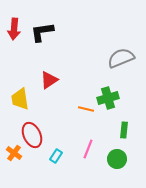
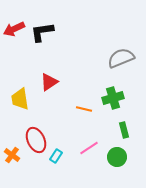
red arrow: rotated 60 degrees clockwise
red triangle: moved 2 px down
green cross: moved 5 px right
orange line: moved 2 px left
green rectangle: rotated 21 degrees counterclockwise
red ellipse: moved 4 px right, 5 px down
pink line: moved 1 px right, 1 px up; rotated 36 degrees clockwise
orange cross: moved 2 px left, 2 px down
green circle: moved 2 px up
